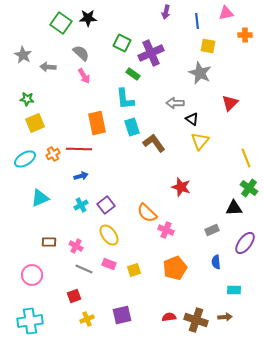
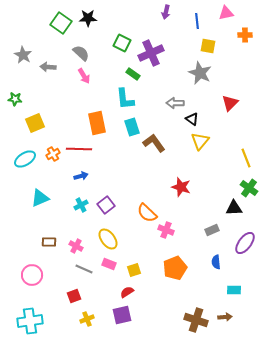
green star at (27, 99): moved 12 px left
yellow ellipse at (109, 235): moved 1 px left, 4 px down
red semicircle at (169, 317): moved 42 px left, 25 px up; rotated 24 degrees counterclockwise
